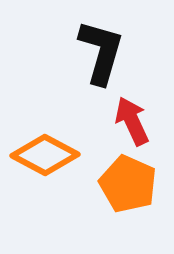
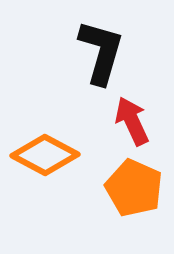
orange pentagon: moved 6 px right, 4 px down
